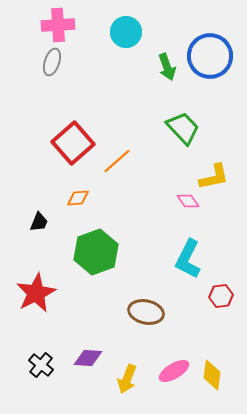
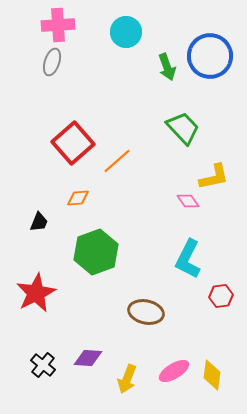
black cross: moved 2 px right
